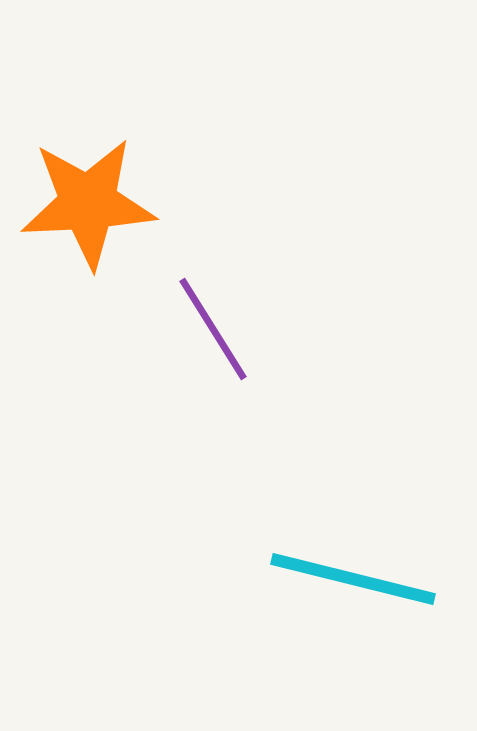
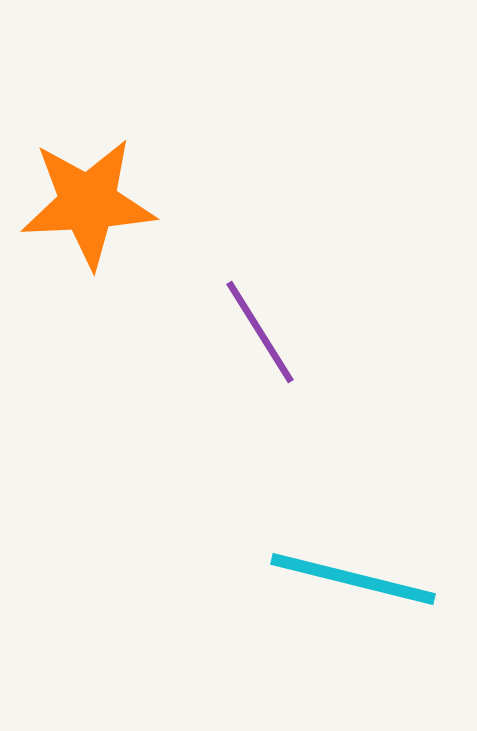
purple line: moved 47 px right, 3 px down
